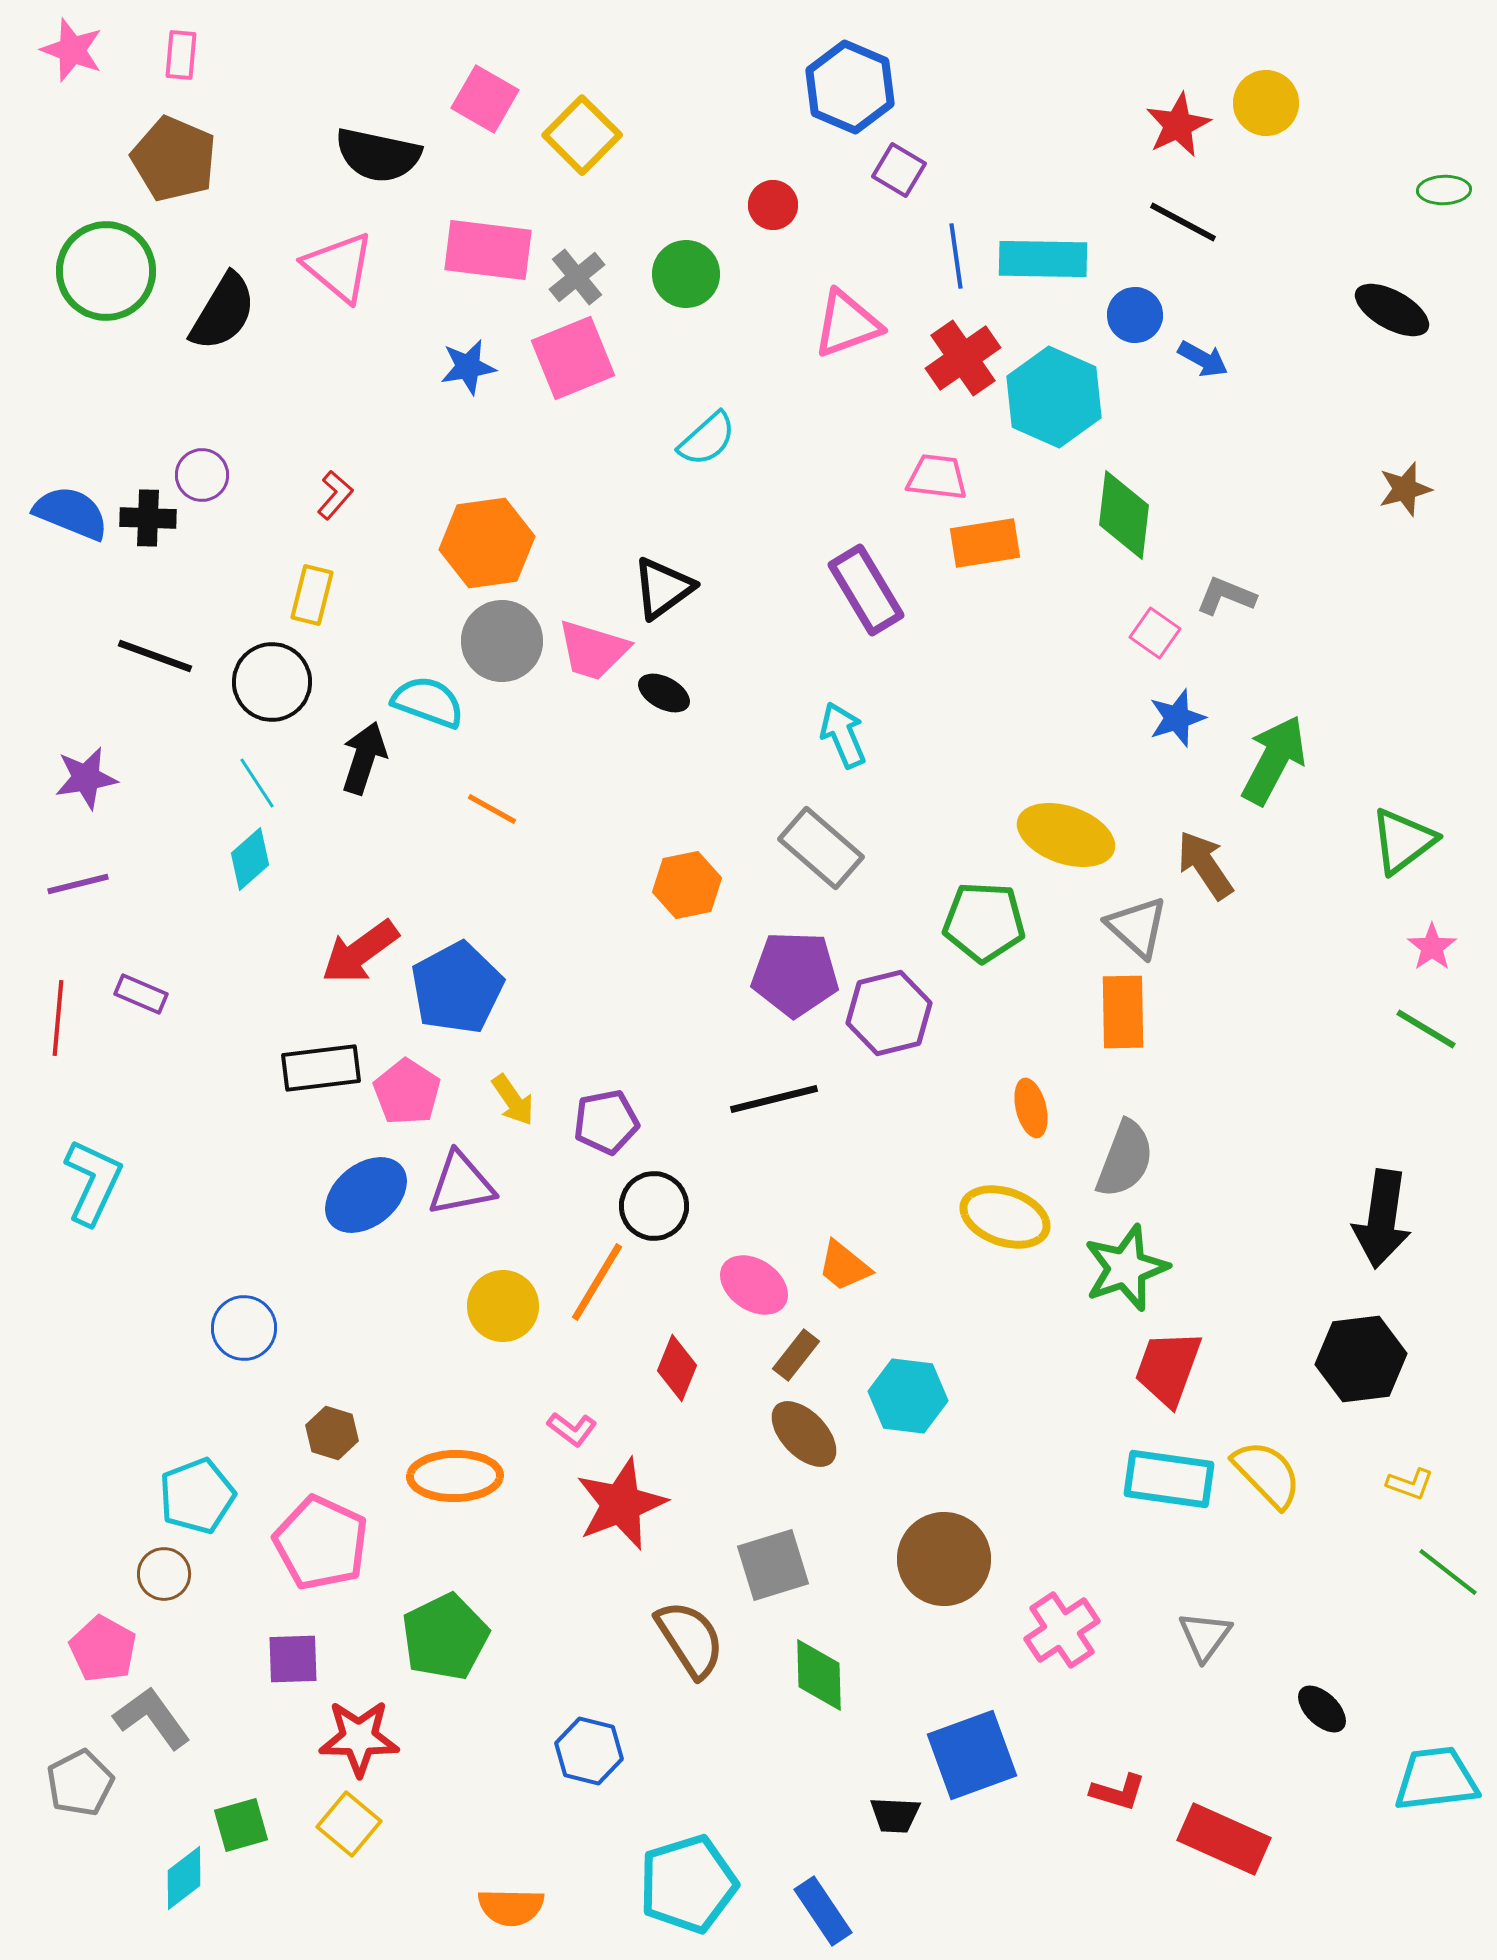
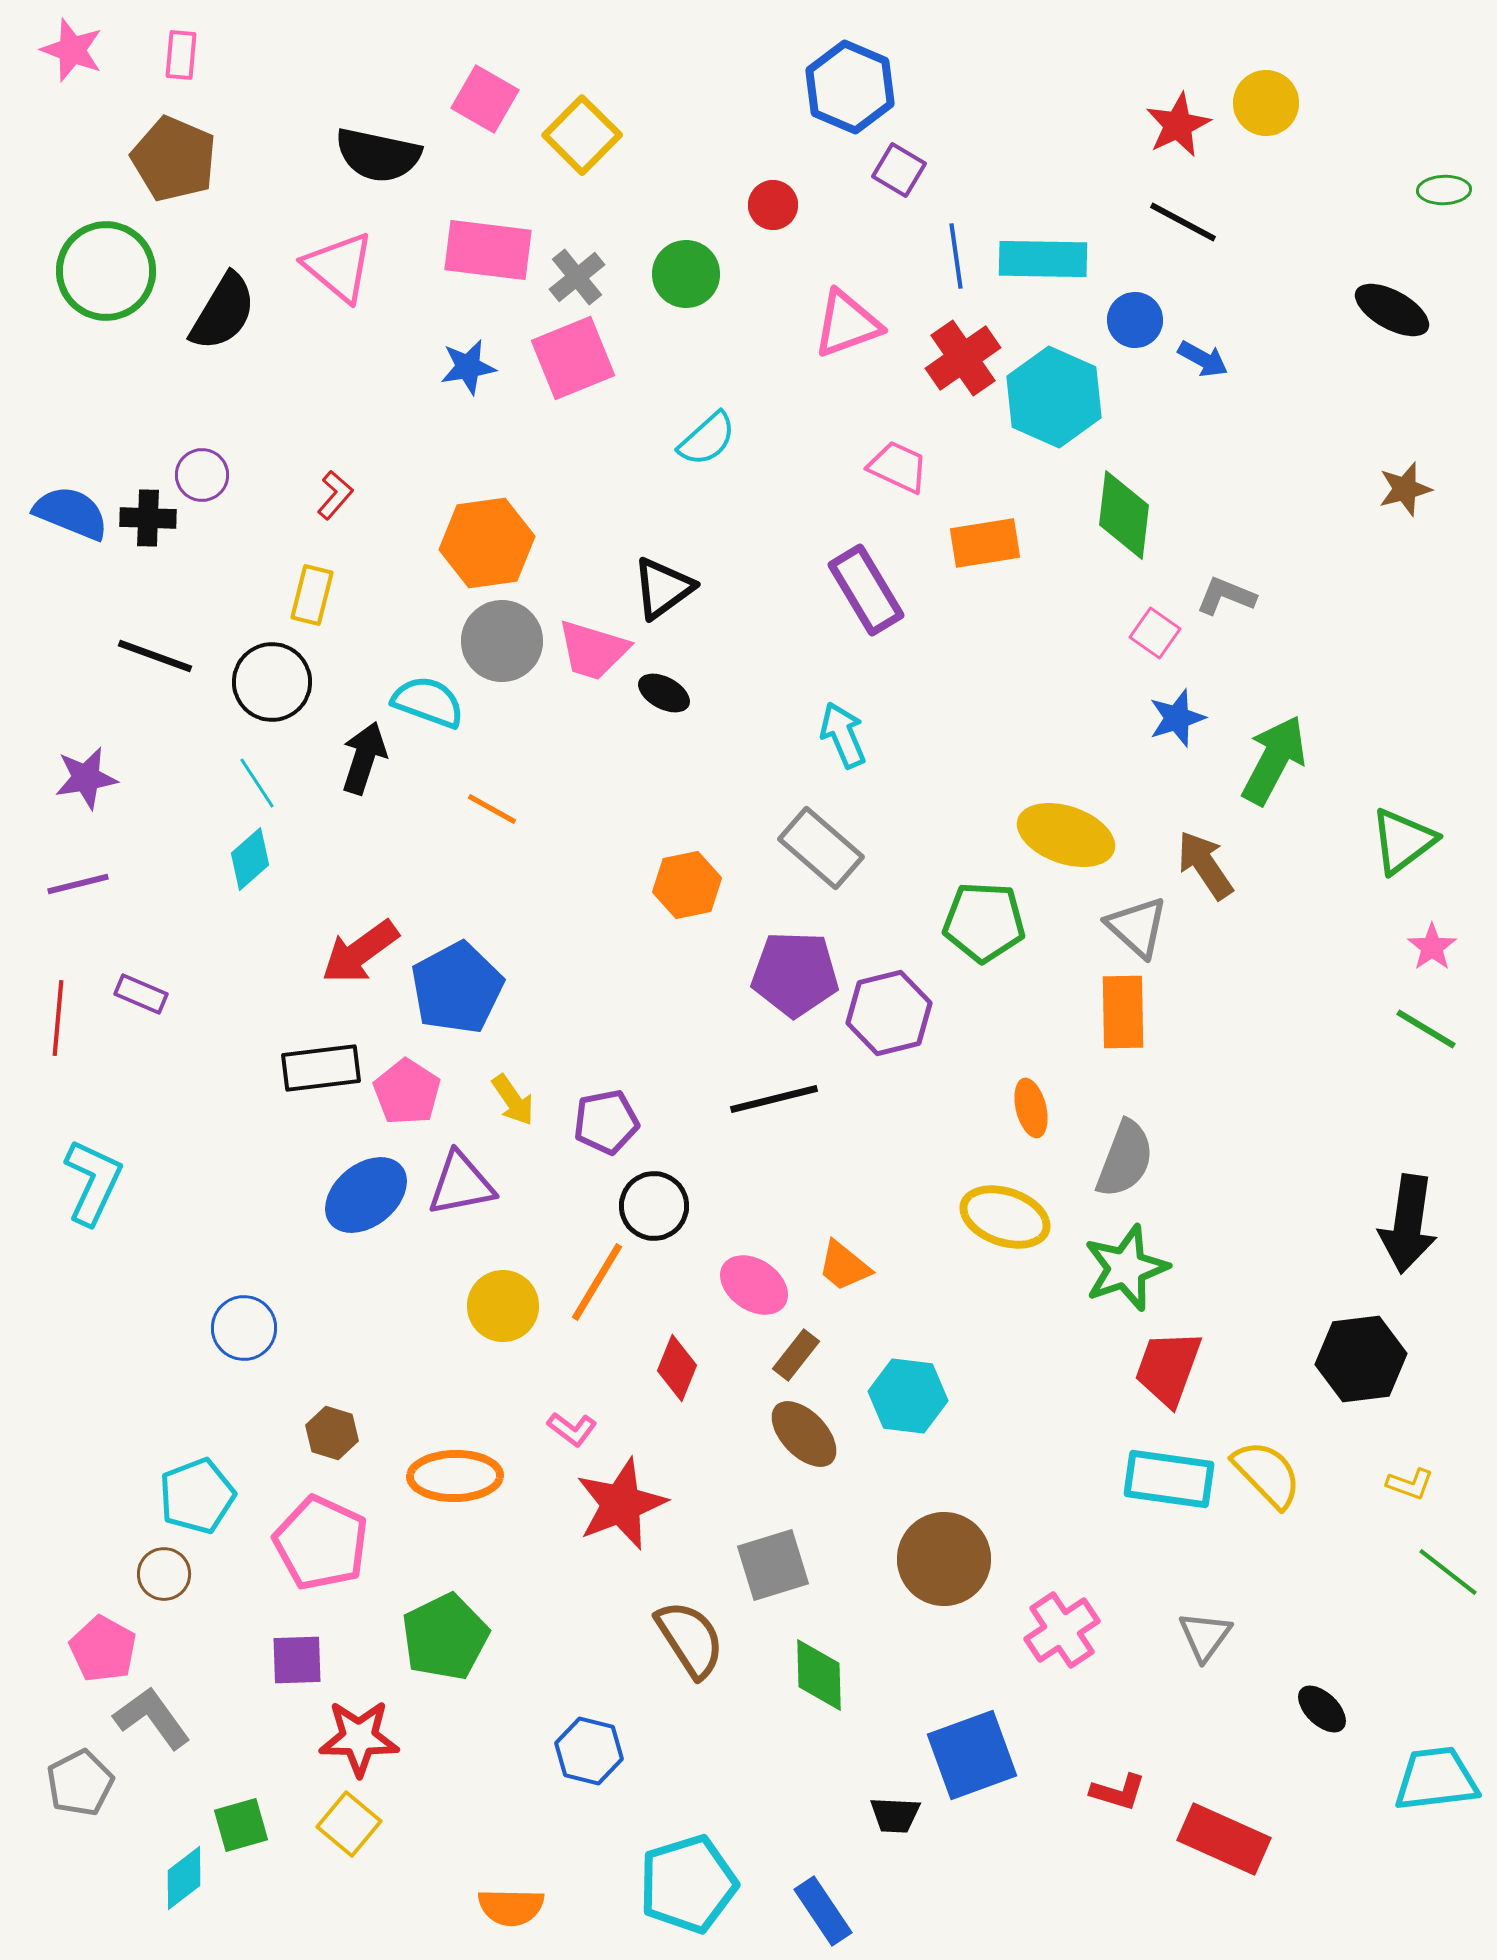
blue circle at (1135, 315): moved 5 px down
pink trapezoid at (937, 477): moved 39 px left, 10 px up; rotated 18 degrees clockwise
black arrow at (1382, 1219): moved 26 px right, 5 px down
purple square at (293, 1659): moved 4 px right, 1 px down
